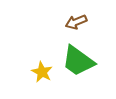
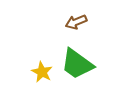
green trapezoid: moved 1 px left, 3 px down
